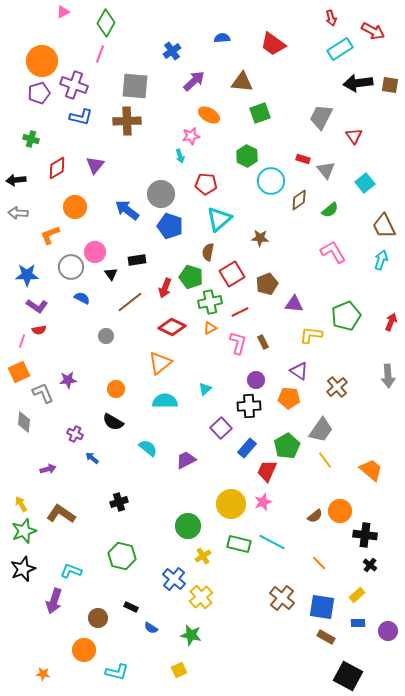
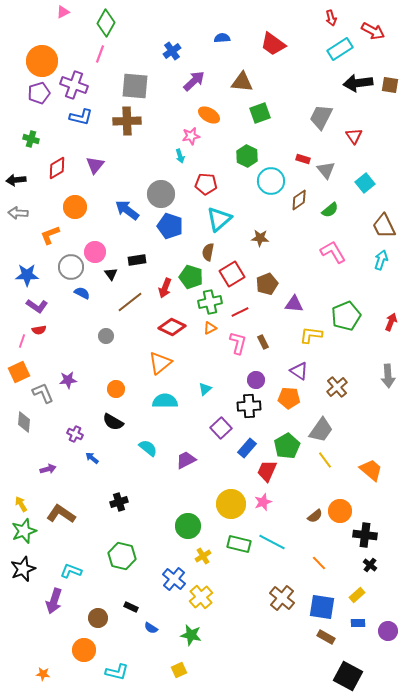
blue semicircle at (82, 298): moved 5 px up
